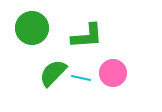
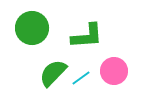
pink circle: moved 1 px right, 2 px up
cyan line: rotated 48 degrees counterclockwise
